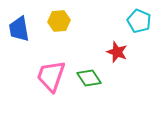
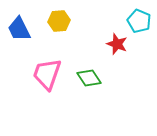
blue trapezoid: rotated 16 degrees counterclockwise
red star: moved 8 px up
pink trapezoid: moved 4 px left, 2 px up
